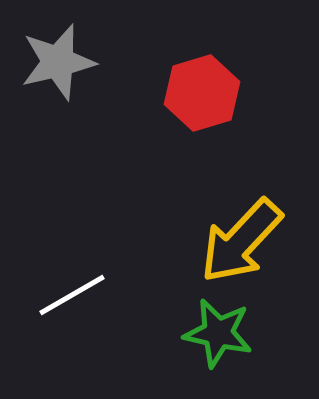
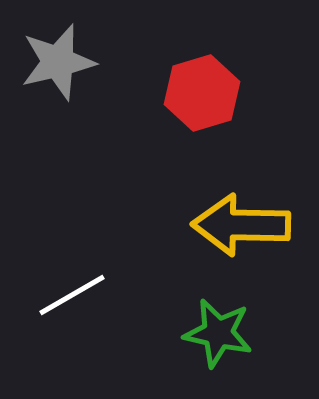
yellow arrow: moved 16 px up; rotated 48 degrees clockwise
